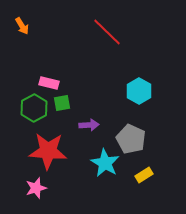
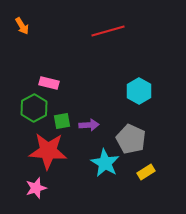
red line: moved 1 px right, 1 px up; rotated 60 degrees counterclockwise
green square: moved 18 px down
yellow rectangle: moved 2 px right, 3 px up
